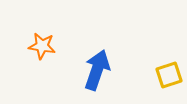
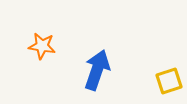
yellow square: moved 6 px down
